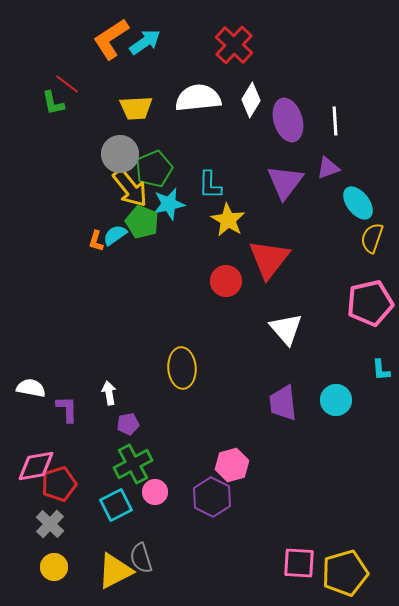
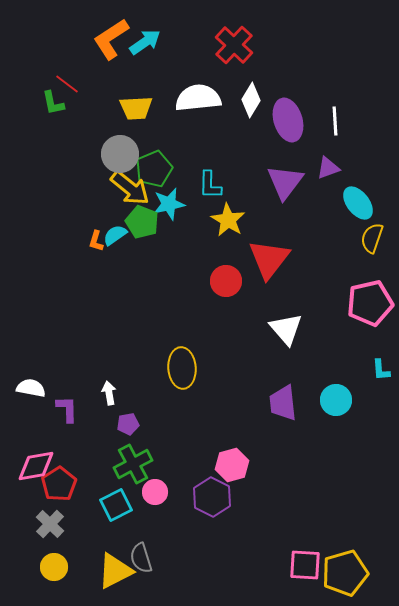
yellow arrow at (130, 188): rotated 12 degrees counterclockwise
red pentagon at (59, 484): rotated 16 degrees counterclockwise
pink square at (299, 563): moved 6 px right, 2 px down
